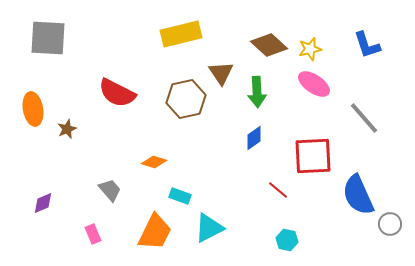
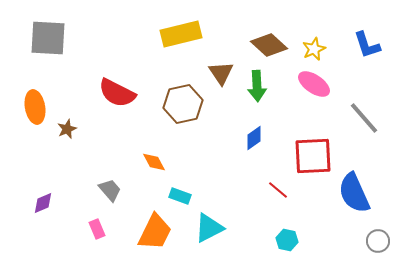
yellow star: moved 4 px right; rotated 10 degrees counterclockwise
green arrow: moved 6 px up
brown hexagon: moved 3 px left, 5 px down
orange ellipse: moved 2 px right, 2 px up
orange diamond: rotated 45 degrees clockwise
blue semicircle: moved 4 px left, 2 px up
gray circle: moved 12 px left, 17 px down
pink rectangle: moved 4 px right, 5 px up
